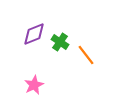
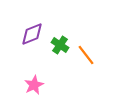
purple diamond: moved 2 px left
green cross: moved 3 px down
